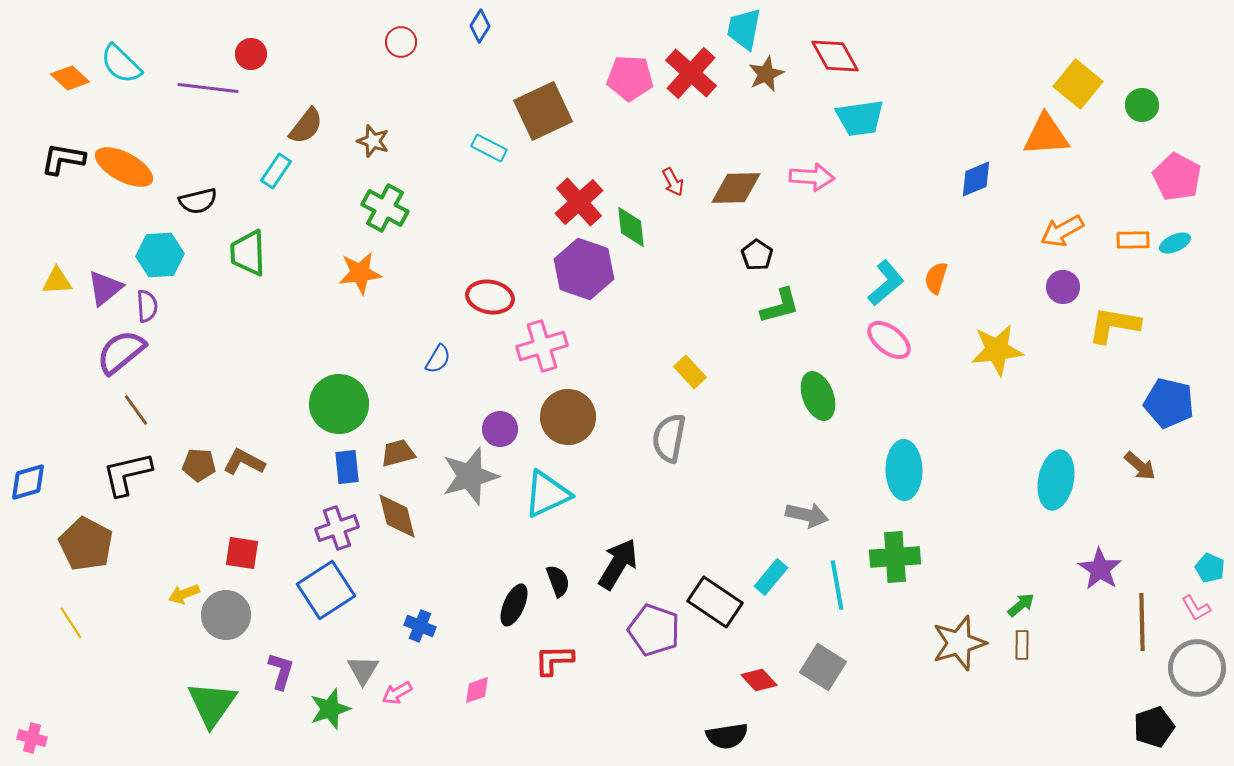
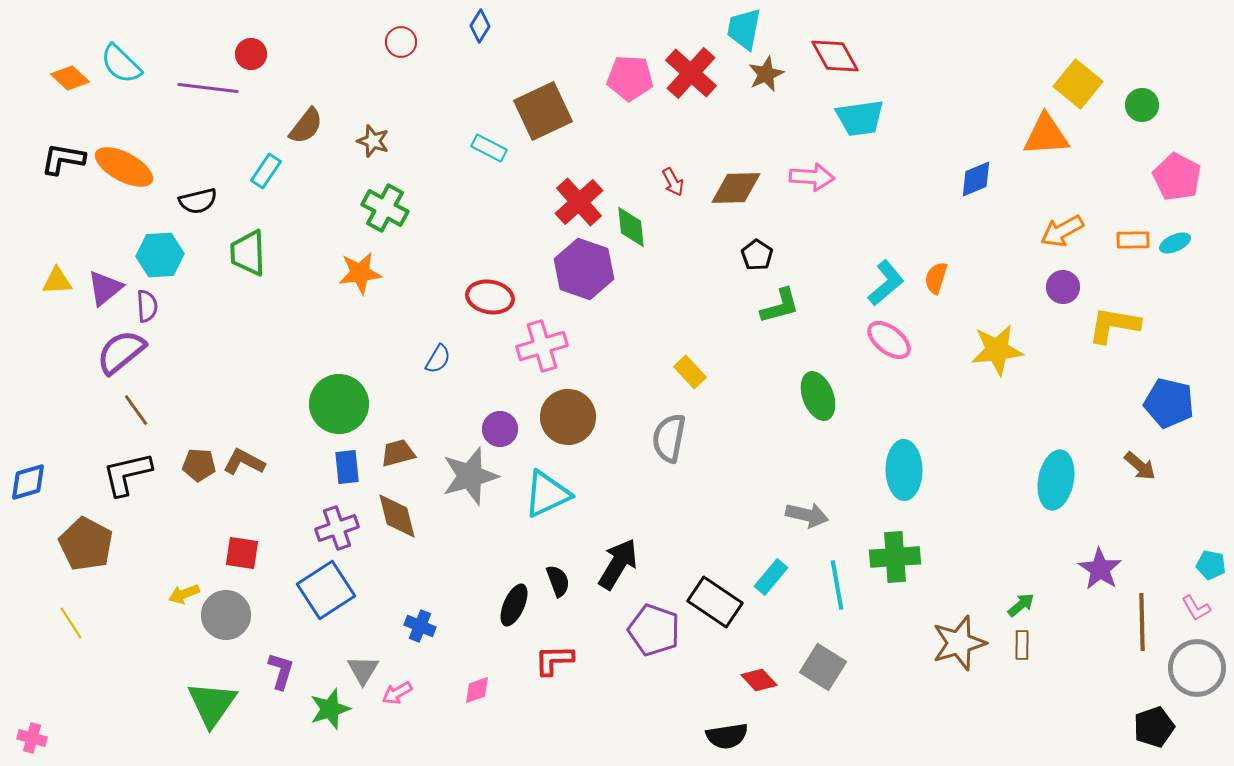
cyan rectangle at (276, 171): moved 10 px left
cyan pentagon at (1210, 568): moved 1 px right, 3 px up; rotated 12 degrees counterclockwise
